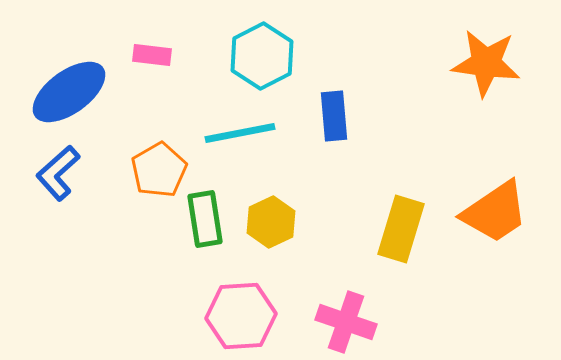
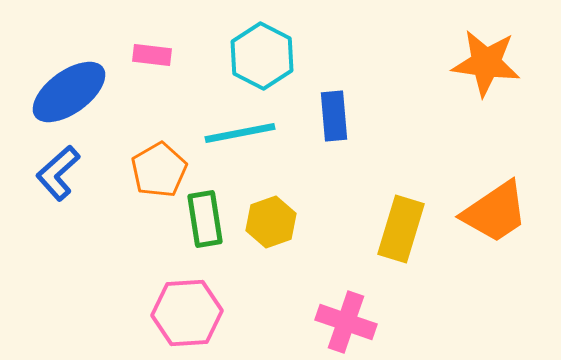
cyan hexagon: rotated 6 degrees counterclockwise
yellow hexagon: rotated 6 degrees clockwise
pink hexagon: moved 54 px left, 3 px up
